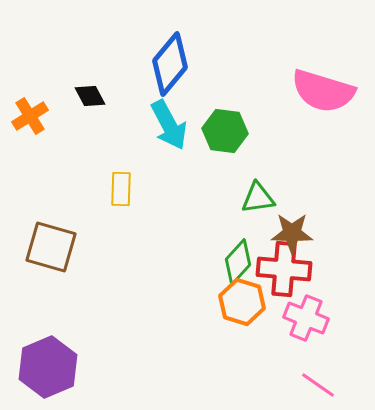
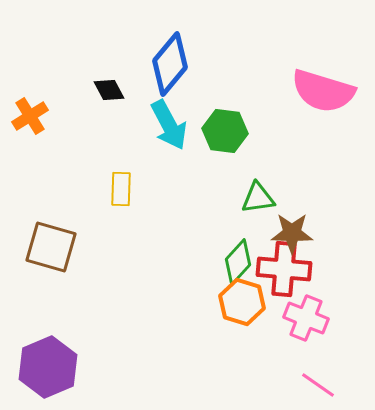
black diamond: moved 19 px right, 6 px up
